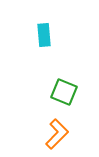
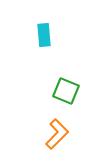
green square: moved 2 px right, 1 px up
